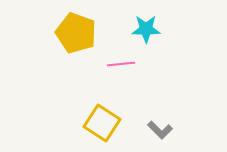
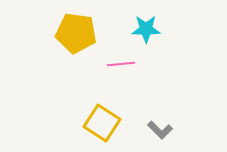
yellow pentagon: rotated 12 degrees counterclockwise
